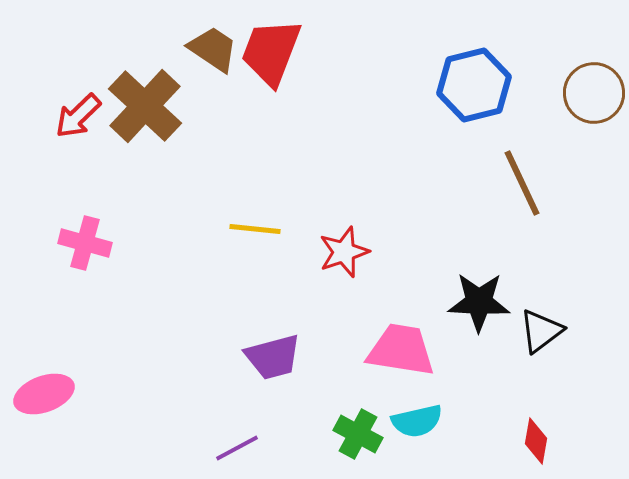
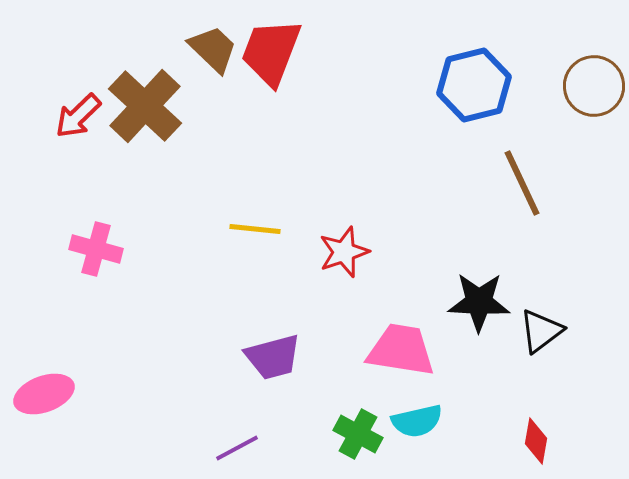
brown trapezoid: rotated 10 degrees clockwise
brown circle: moved 7 px up
pink cross: moved 11 px right, 6 px down
